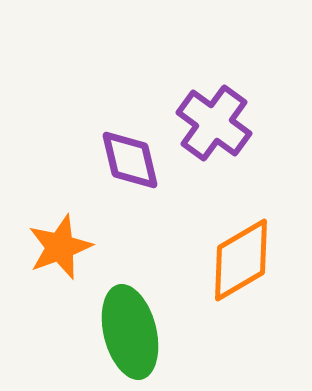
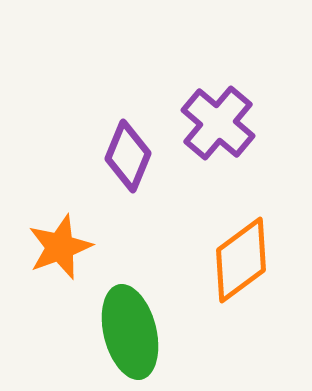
purple cross: moved 4 px right; rotated 4 degrees clockwise
purple diamond: moved 2 px left, 4 px up; rotated 36 degrees clockwise
orange diamond: rotated 6 degrees counterclockwise
